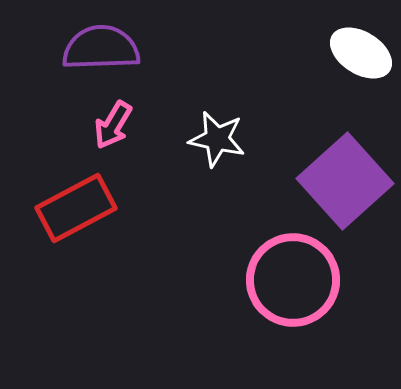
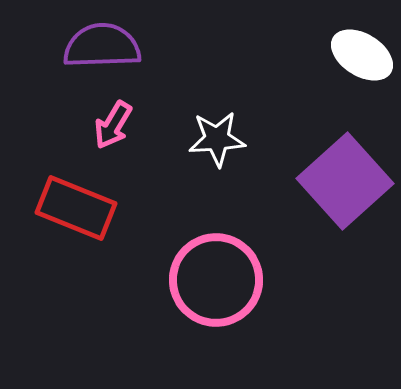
purple semicircle: moved 1 px right, 2 px up
white ellipse: moved 1 px right, 2 px down
white star: rotated 16 degrees counterclockwise
red rectangle: rotated 50 degrees clockwise
pink circle: moved 77 px left
